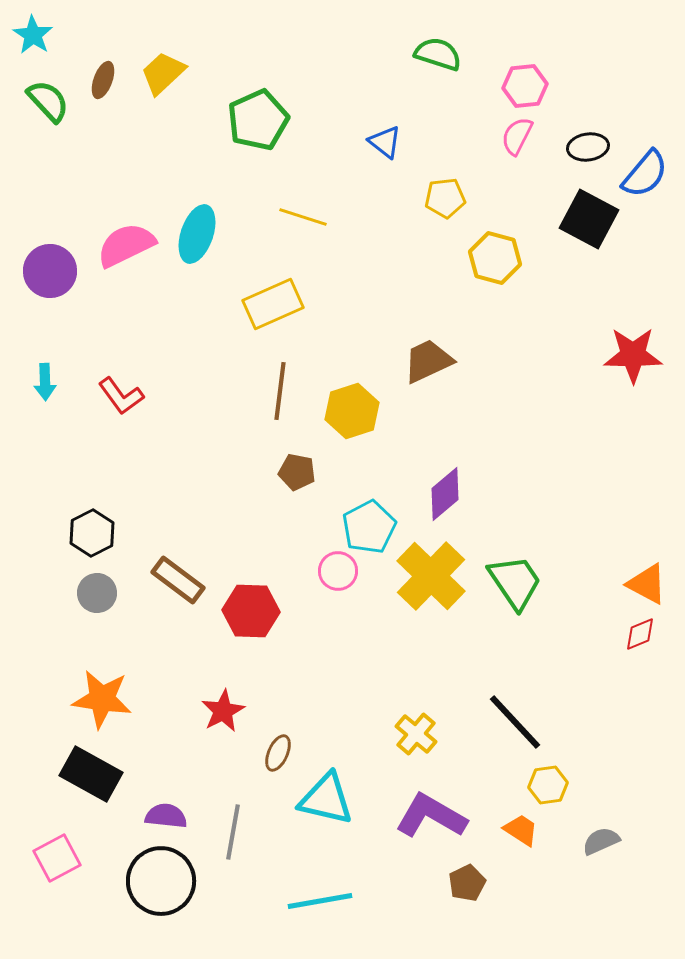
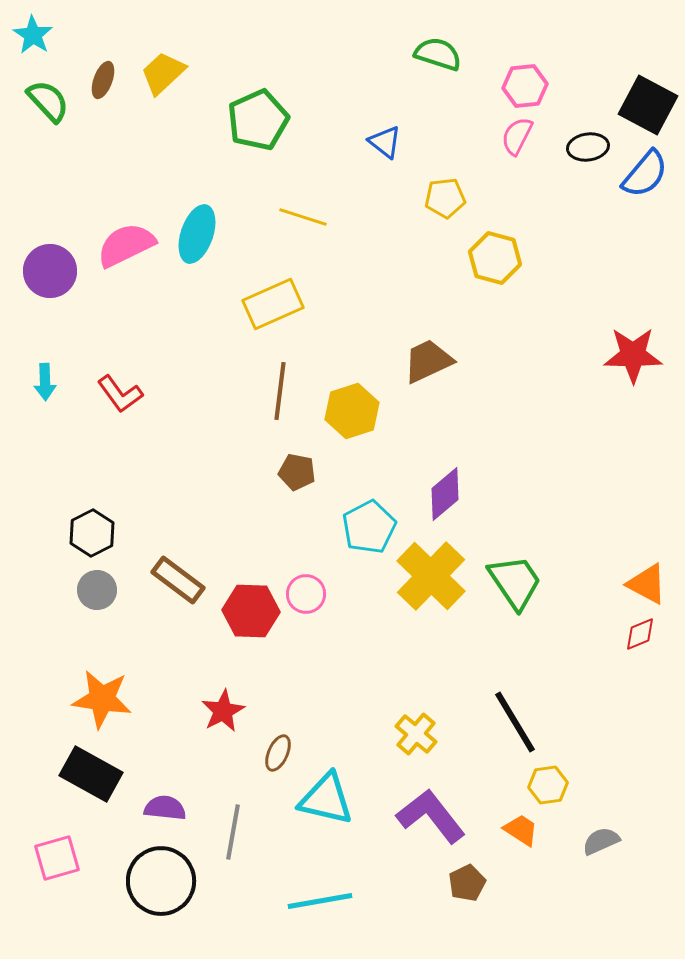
black square at (589, 219): moved 59 px right, 114 px up
red L-shape at (121, 396): moved 1 px left, 2 px up
pink circle at (338, 571): moved 32 px left, 23 px down
gray circle at (97, 593): moved 3 px up
black line at (515, 722): rotated 12 degrees clockwise
purple semicircle at (166, 816): moved 1 px left, 8 px up
purple L-shape at (431, 816): rotated 22 degrees clockwise
pink square at (57, 858): rotated 12 degrees clockwise
